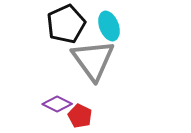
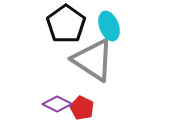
black pentagon: rotated 12 degrees counterclockwise
gray triangle: rotated 21 degrees counterclockwise
red pentagon: moved 2 px right, 8 px up
